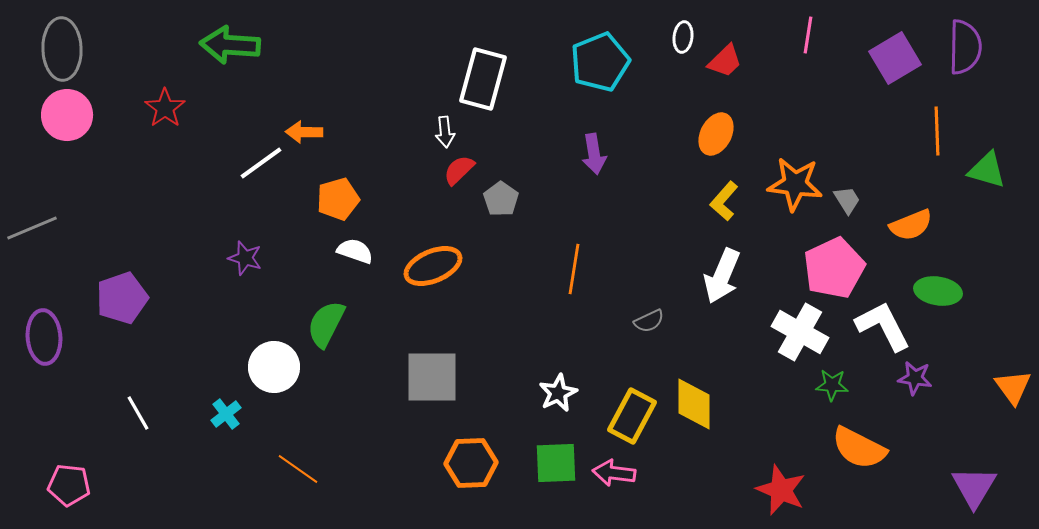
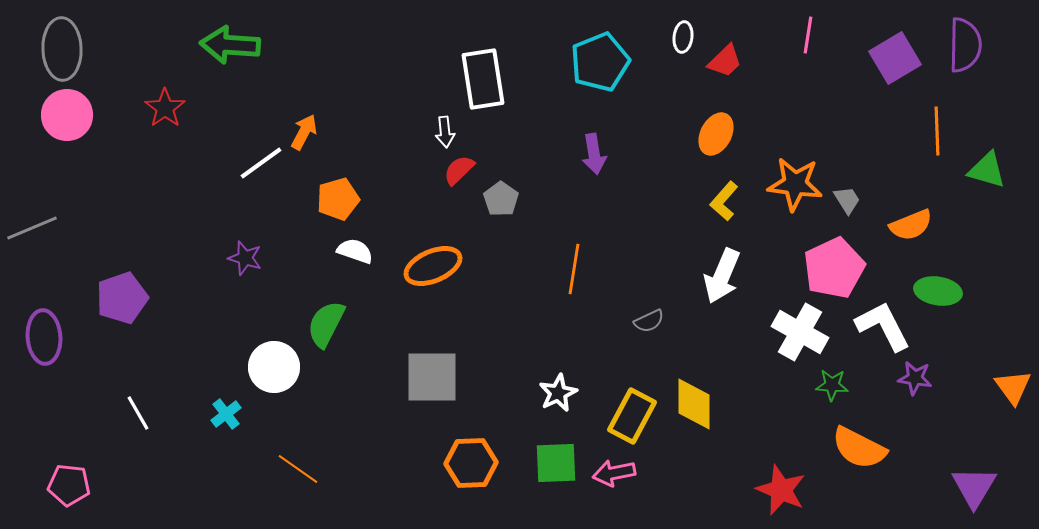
purple semicircle at (965, 47): moved 2 px up
white rectangle at (483, 79): rotated 24 degrees counterclockwise
orange arrow at (304, 132): rotated 117 degrees clockwise
pink arrow at (614, 473): rotated 18 degrees counterclockwise
